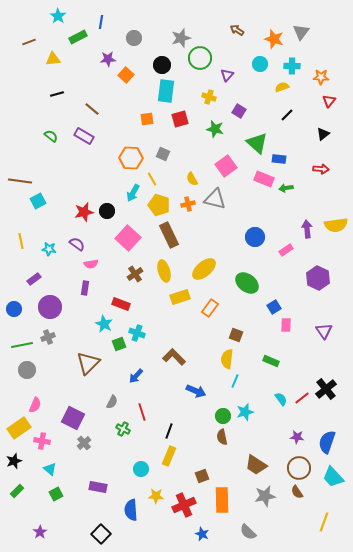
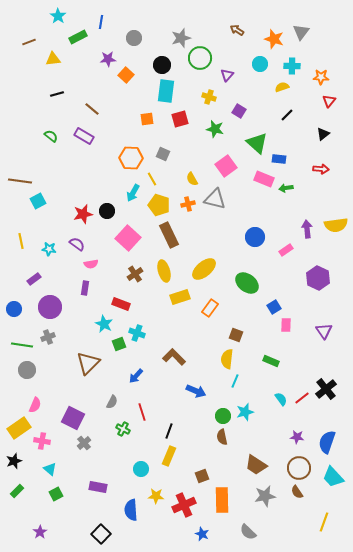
red star at (84, 212): moved 1 px left, 2 px down
green line at (22, 345): rotated 20 degrees clockwise
